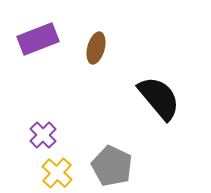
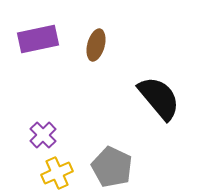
purple rectangle: rotated 9 degrees clockwise
brown ellipse: moved 3 px up
gray pentagon: moved 1 px down
yellow cross: rotated 24 degrees clockwise
